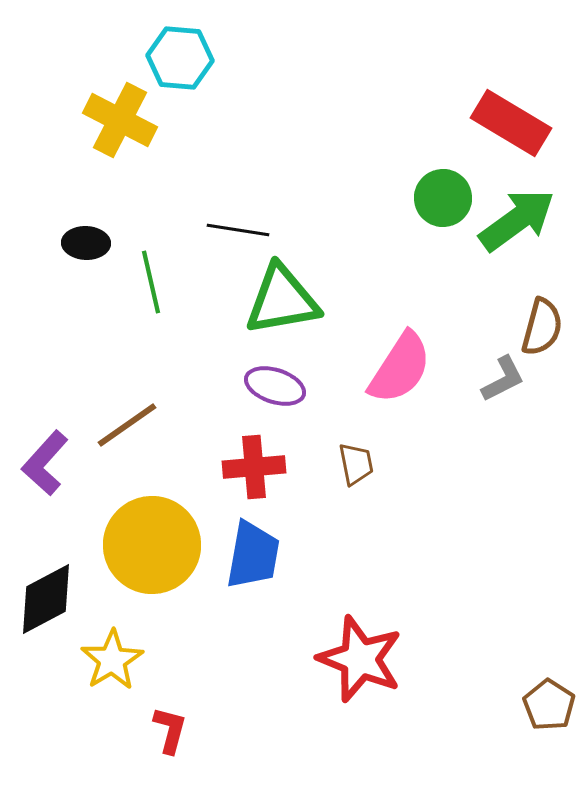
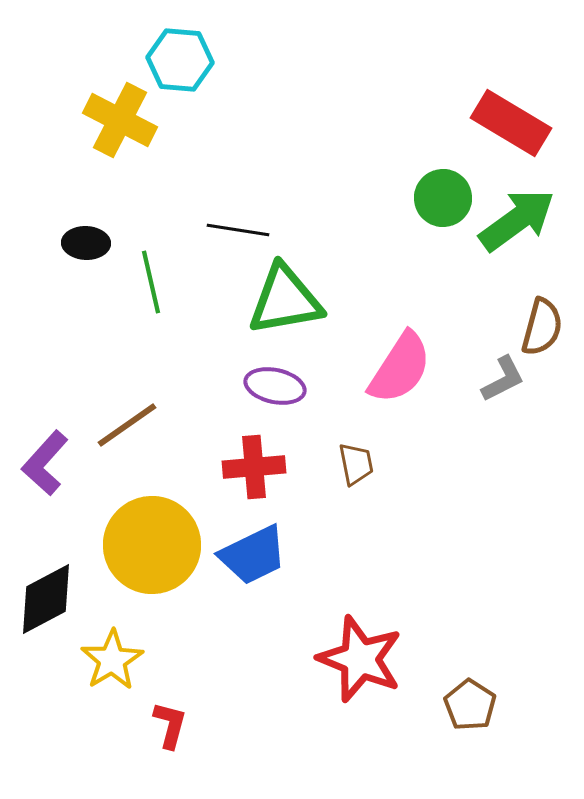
cyan hexagon: moved 2 px down
green triangle: moved 3 px right
purple ellipse: rotated 6 degrees counterclockwise
blue trapezoid: rotated 54 degrees clockwise
brown pentagon: moved 79 px left
red L-shape: moved 5 px up
